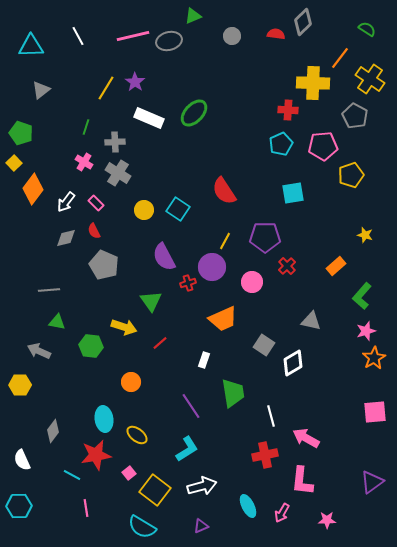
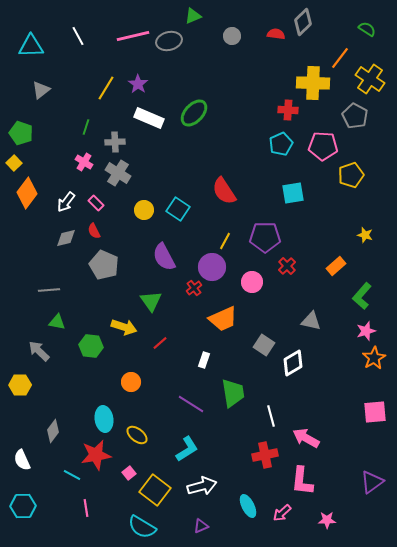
purple star at (135, 82): moved 3 px right, 2 px down
pink pentagon at (323, 146): rotated 8 degrees clockwise
orange diamond at (33, 189): moved 6 px left, 4 px down
red cross at (188, 283): moved 6 px right, 5 px down; rotated 21 degrees counterclockwise
gray arrow at (39, 351): rotated 20 degrees clockwise
purple line at (191, 406): moved 2 px up; rotated 24 degrees counterclockwise
cyan hexagon at (19, 506): moved 4 px right
pink arrow at (282, 513): rotated 18 degrees clockwise
